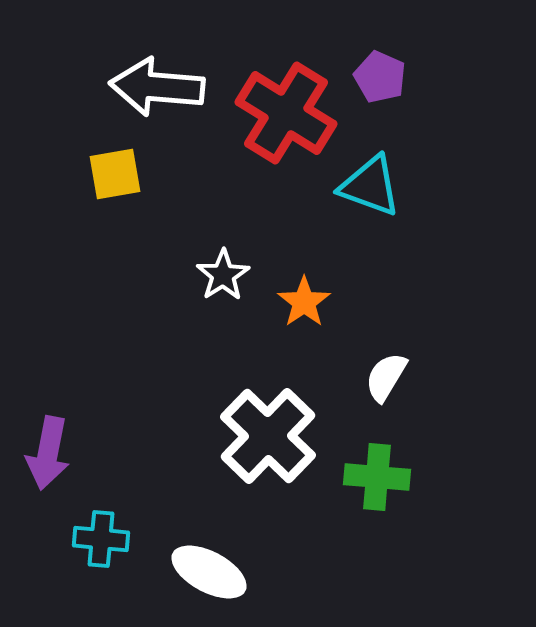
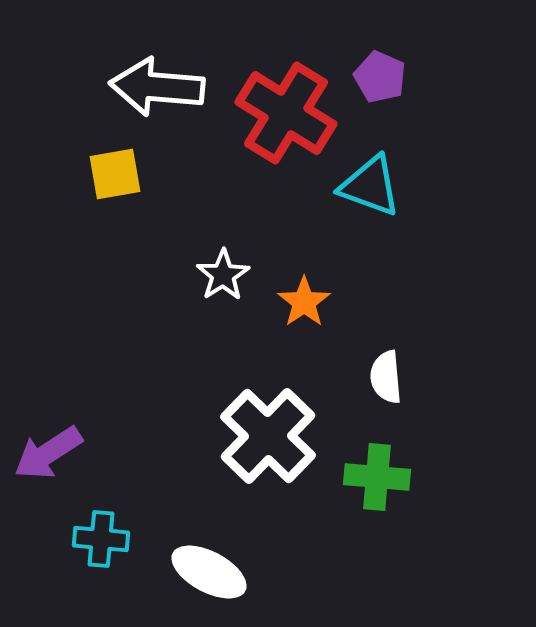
white semicircle: rotated 36 degrees counterclockwise
purple arrow: rotated 46 degrees clockwise
